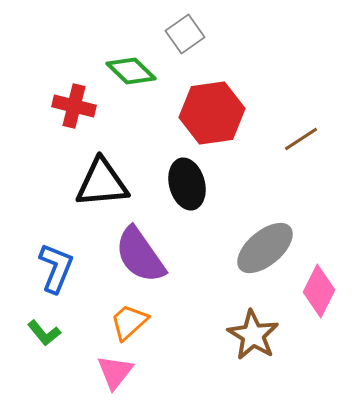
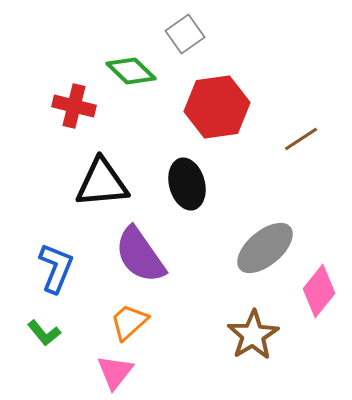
red hexagon: moved 5 px right, 6 px up
pink diamond: rotated 12 degrees clockwise
brown star: rotated 9 degrees clockwise
